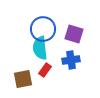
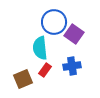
blue circle: moved 11 px right, 7 px up
purple square: rotated 18 degrees clockwise
blue cross: moved 1 px right, 6 px down
brown square: rotated 12 degrees counterclockwise
